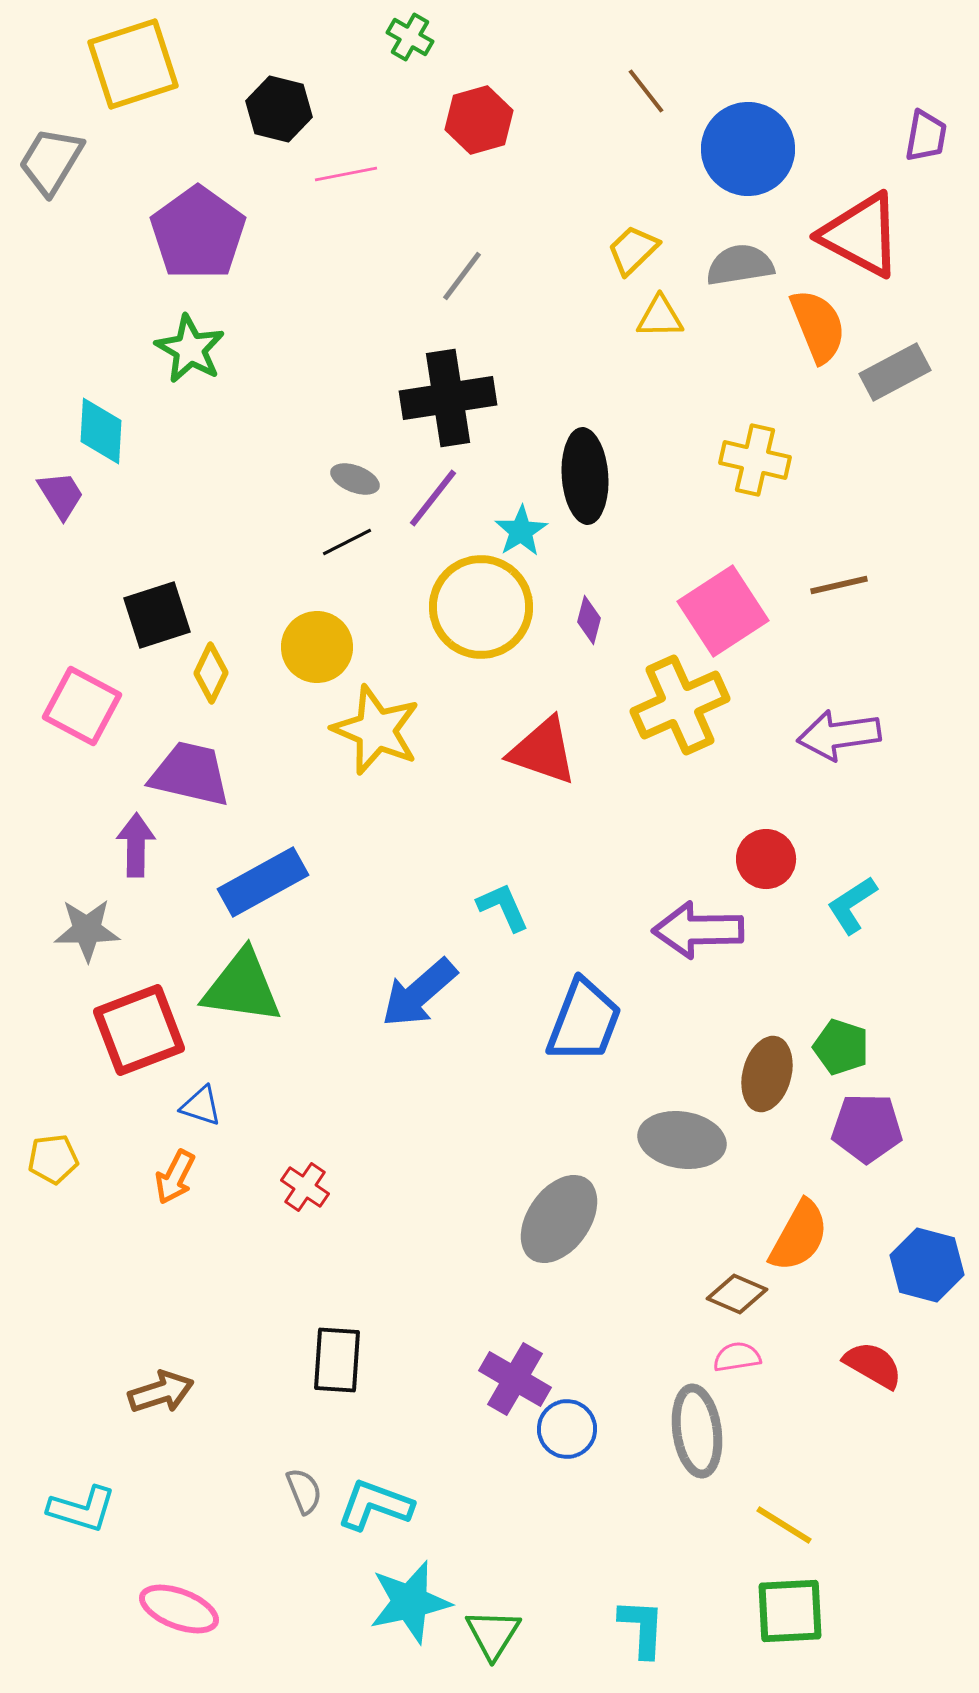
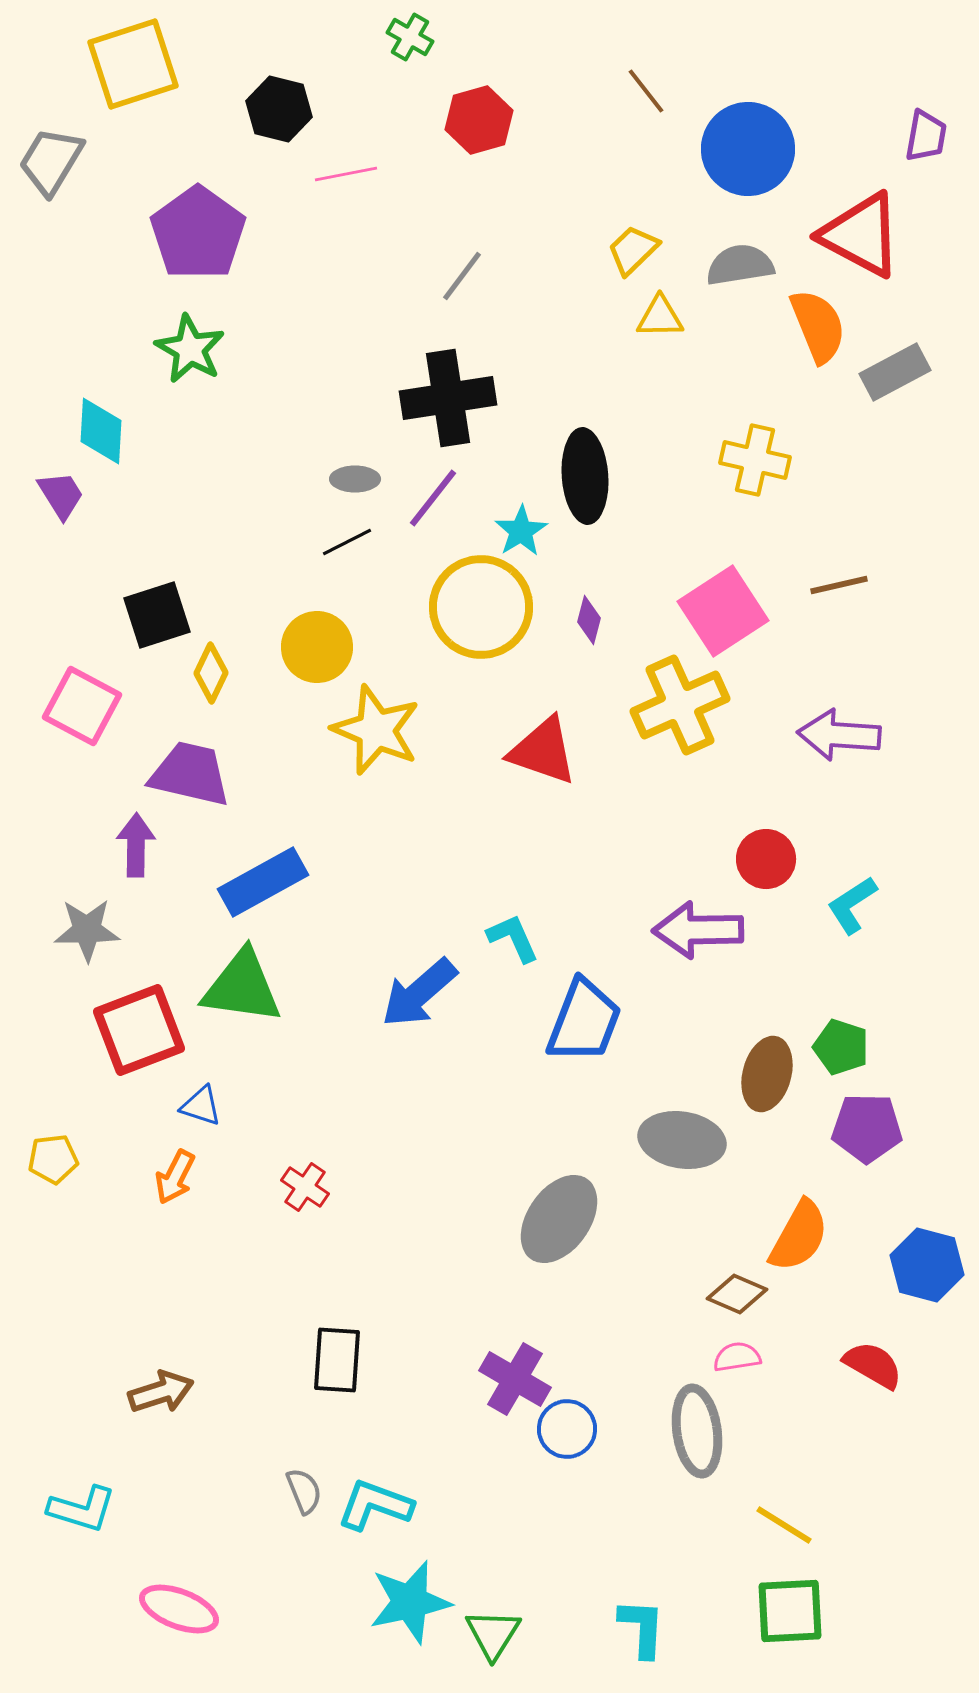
gray ellipse at (355, 479): rotated 21 degrees counterclockwise
purple arrow at (839, 735): rotated 12 degrees clockwise
cyan L-shape at (503, 907): moved 10 px right, 31 px down
